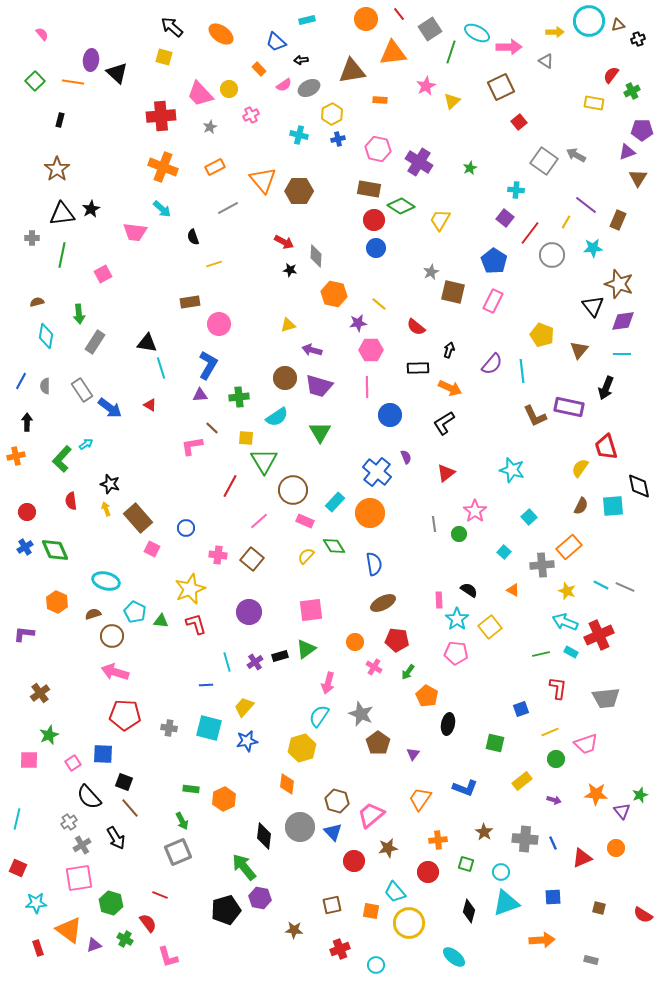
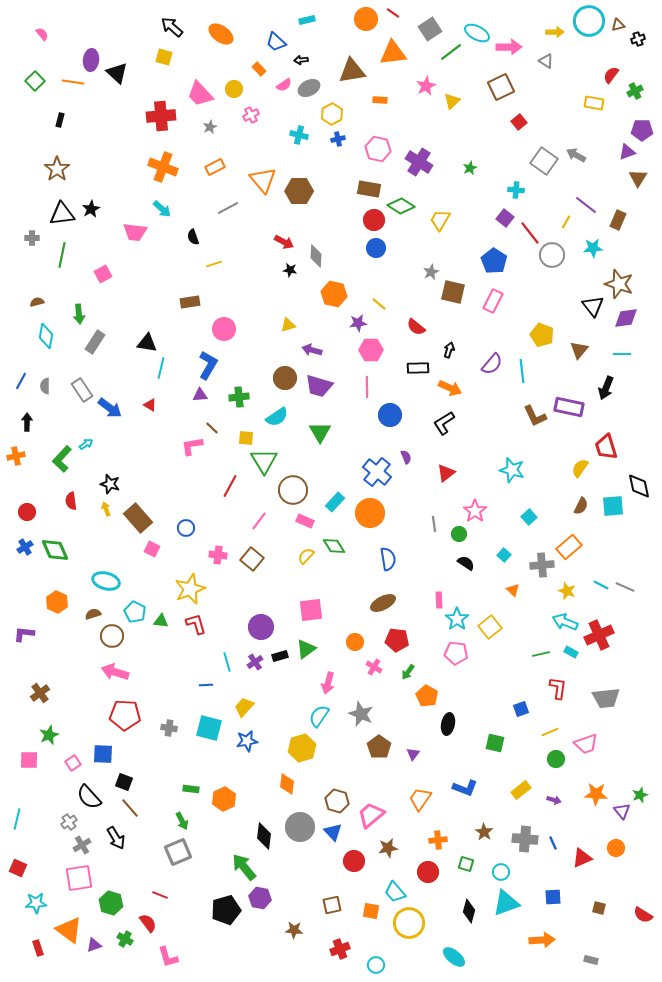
red line at (399, 14): moved 6 px left, 1 px up; rotated 16 degrees counterclockwise
green line at (451, 52): rotated 35 degrees clockwise
yellow circle at (229, 89): moved 5 px right
green cross at (632, 91): moved 3 px right
red line at (530, 233): rotated 75 degrees counterclockwise
purple diamond at (623, 321): moved 3 px right, 3 px up
pink circle at (219, 324): moved 5 px right, 5 px down
cyan line at (161, 368): rotated 30 degrees clockwise
pink line at (259, 521): rotated 12 degrees counterclockwise
cyan square at (504, 552): moved 3 px down
blue semicircle at (374, 564): moved 14 px right, 5 px up
black semicircle at (469, 590): moved 3 px left, 27 px up
orange triangle at (513, 590): rotated 16 degrees clockwise
purple circle at (249, 612): moved 12 px right, 15 px down
brown pentagon at (378, 743): moved 1 px right, 4 px down
yellow rectangle at (522, 781): moved 1 px left, 9 px down
